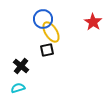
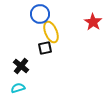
blue circle: moved 3 px left, 5 px up
yellow ellipse: rotated 10 degrees clockwise
black square: moved 2 px left, 2 px up
